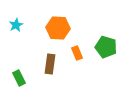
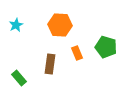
orange hexagon: moved 2 px right, 3 px up
green rectangle: rotated 14 degrees counterclockwise
